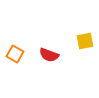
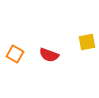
yellow square: moved 2 px right, 1 px down
